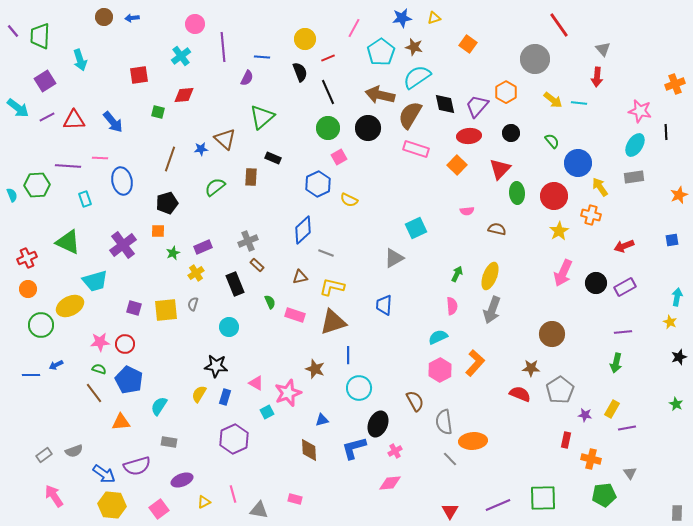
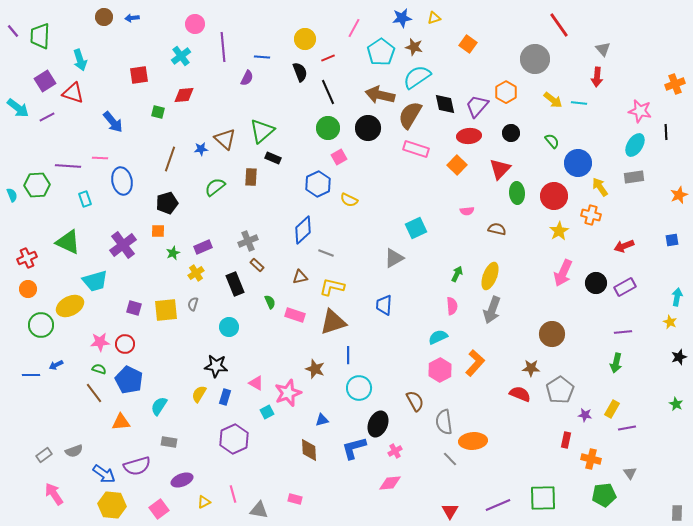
green triangle at (262, 117): moved 14 px down
red triangle at (74, 120): moved 1 px left, 27 px up; rotated 20 degrees clockwise
pink arrow at (54, 496): moved 2 px up
